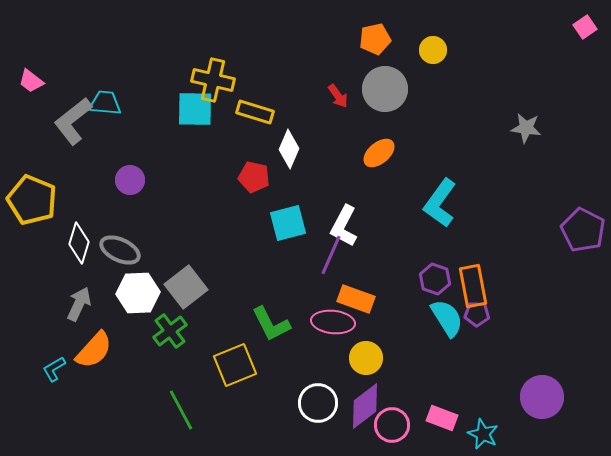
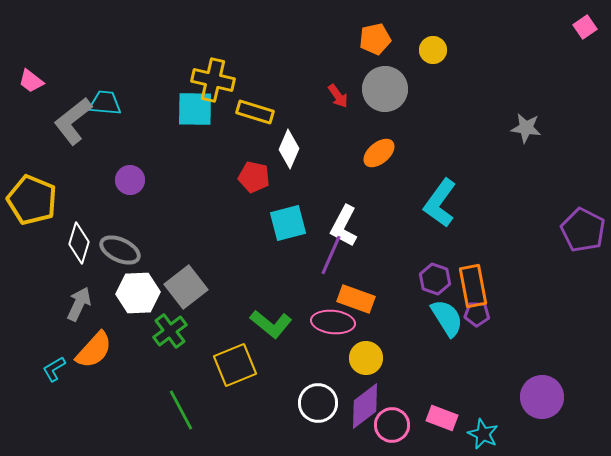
green L-shape at (271, 324): rotated 24 degrees counterclockwise
